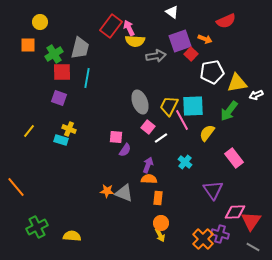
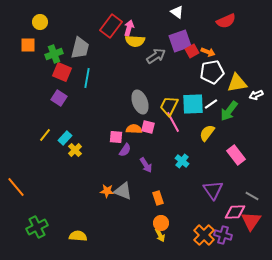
white triangle at (172, 12): moved 5 px right
pink arrow at (129, 28): rotated 42 degrees clockwise
orange arrow at (205, 39): moved 3 px right, 13 px down
green cross at (54, 54): rotated 12 degrees clockwise
red square at (191, 54): moved 1 px right, 3 px up; rotated 16 degrees clockwise
gray arrow at (156, 56): rotated 24 degrees counterclockwise
red square at (62, 72): rotated 24 degrees clockwise
purple square at (59, 98): rotated 14 degrees clockwise
cyan square at (193, 106): moved 2 px up
pink line at (182, 120): moved 9 px left, 2 px down
pink square at (148, 127): rotated 24 degrees counterclockwise
yellow cross at (69, 129): moved 6 px right, 21 px down; rotated 24 degrees clockwise
yellow line at (29, 131): moved 16 px right, 4 px down
white line at (161, 138): moved 50 px right, 34 px up
cyan rectangle at (61, 140): moved 4 px right, 2 px up; rotated 64 degrees counterclockwise
pink rectangle at (234, 158): moved 2 px right, 3 px up
cyan cross at (185, 162): moved 3 px left, 1 px up
purple arrow at (148, 165): moved 2 px left; rotated 126 degrees clockwise
orange semicircle at (149, 179): moved 15 px left, 50 px up
gray triangle at (124, 193): moved 1 px left, 2 px up
orange rectangle at (158, 198): rotated 24 degrees counterclockwise
purple cross at (220, 234): moved 3 px right, 1 px down
yellow semicircle at (72, 236): moved 6 px right
orange cross at (203, 239): moved 1 px right, 4 px up
gray line at (253, 247): moved 1 px left, 51 px up
